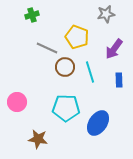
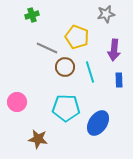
purple arrow: moved 1 px down; rotated 30 degrees counterclockwise
